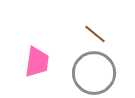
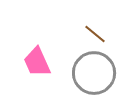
pink trapezoid: rotated 148 degrees clockwise
